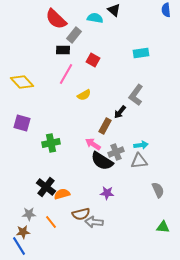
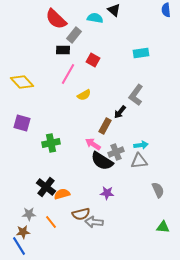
pink line: moved 2 px right
